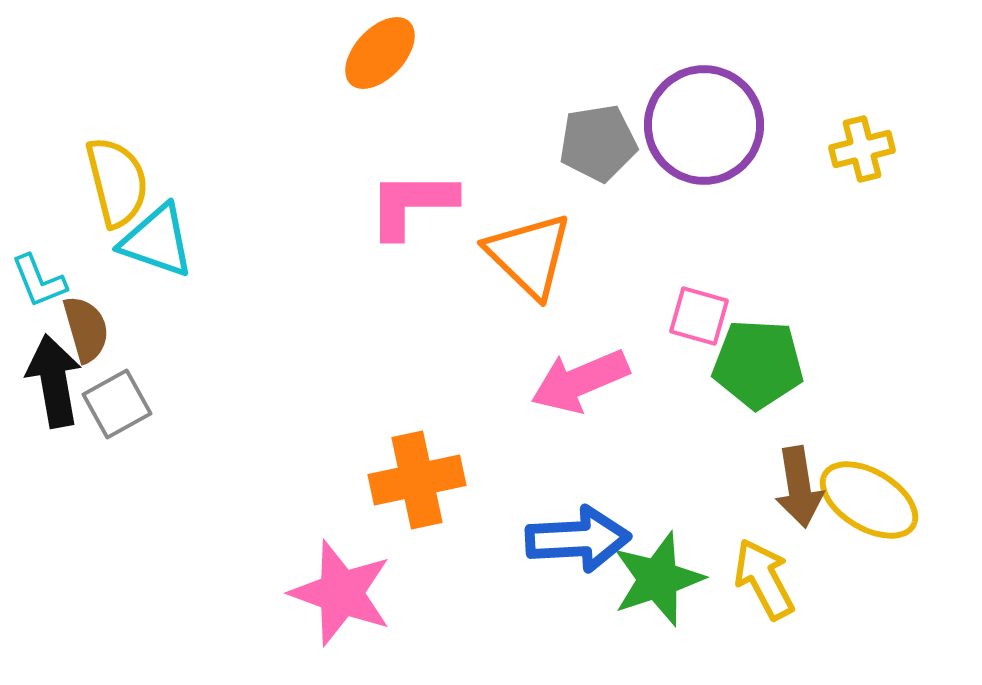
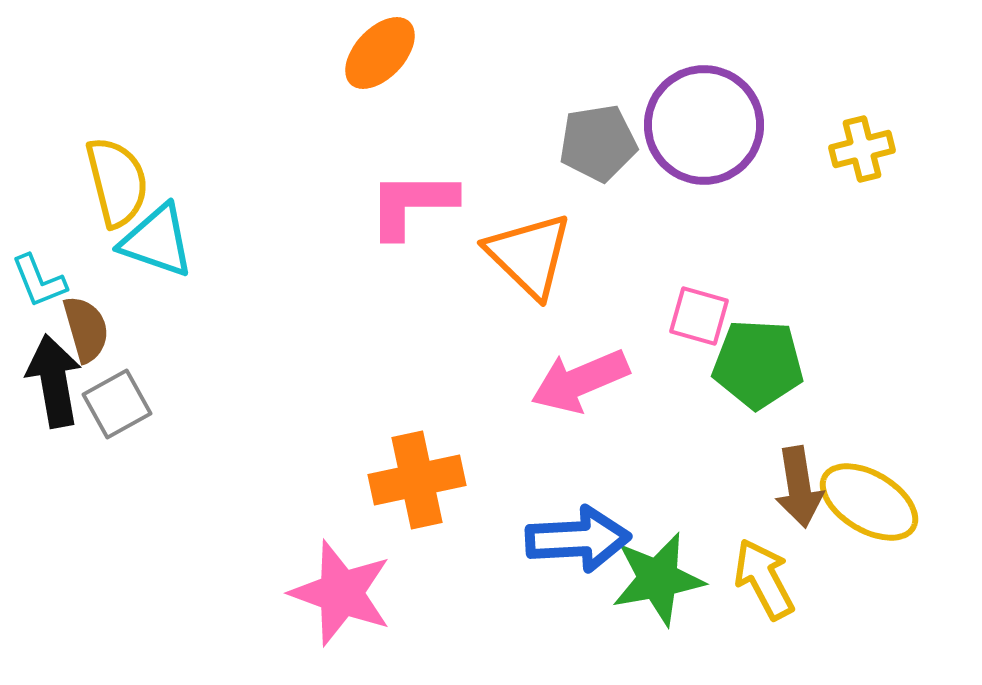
yellow ellipse: moved 2 px down
green star: rotated 8 degrees clockwise
